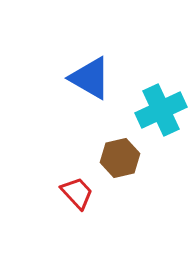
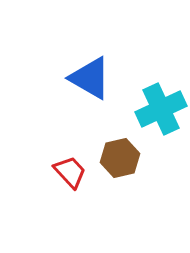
cyan cross: moved 1 px up
red trapezoid: moved 7 px left, 21 px up
